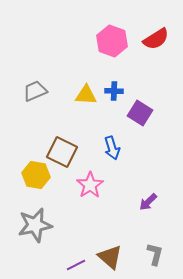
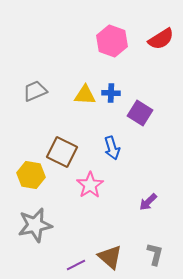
red semicircle: moved 5 px right
blue cross: moved 3 px left, 2 px down
yellow triangle: moved 1 px left
yellow hexagon: moved 5 px left
